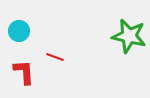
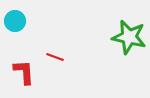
cyan circle: moved 4 px left, 10 px up
green star: moved 1 px down
